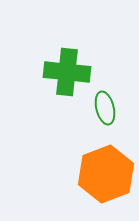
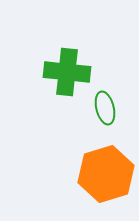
orange hexagon: rotated 4 degrees clockwise
